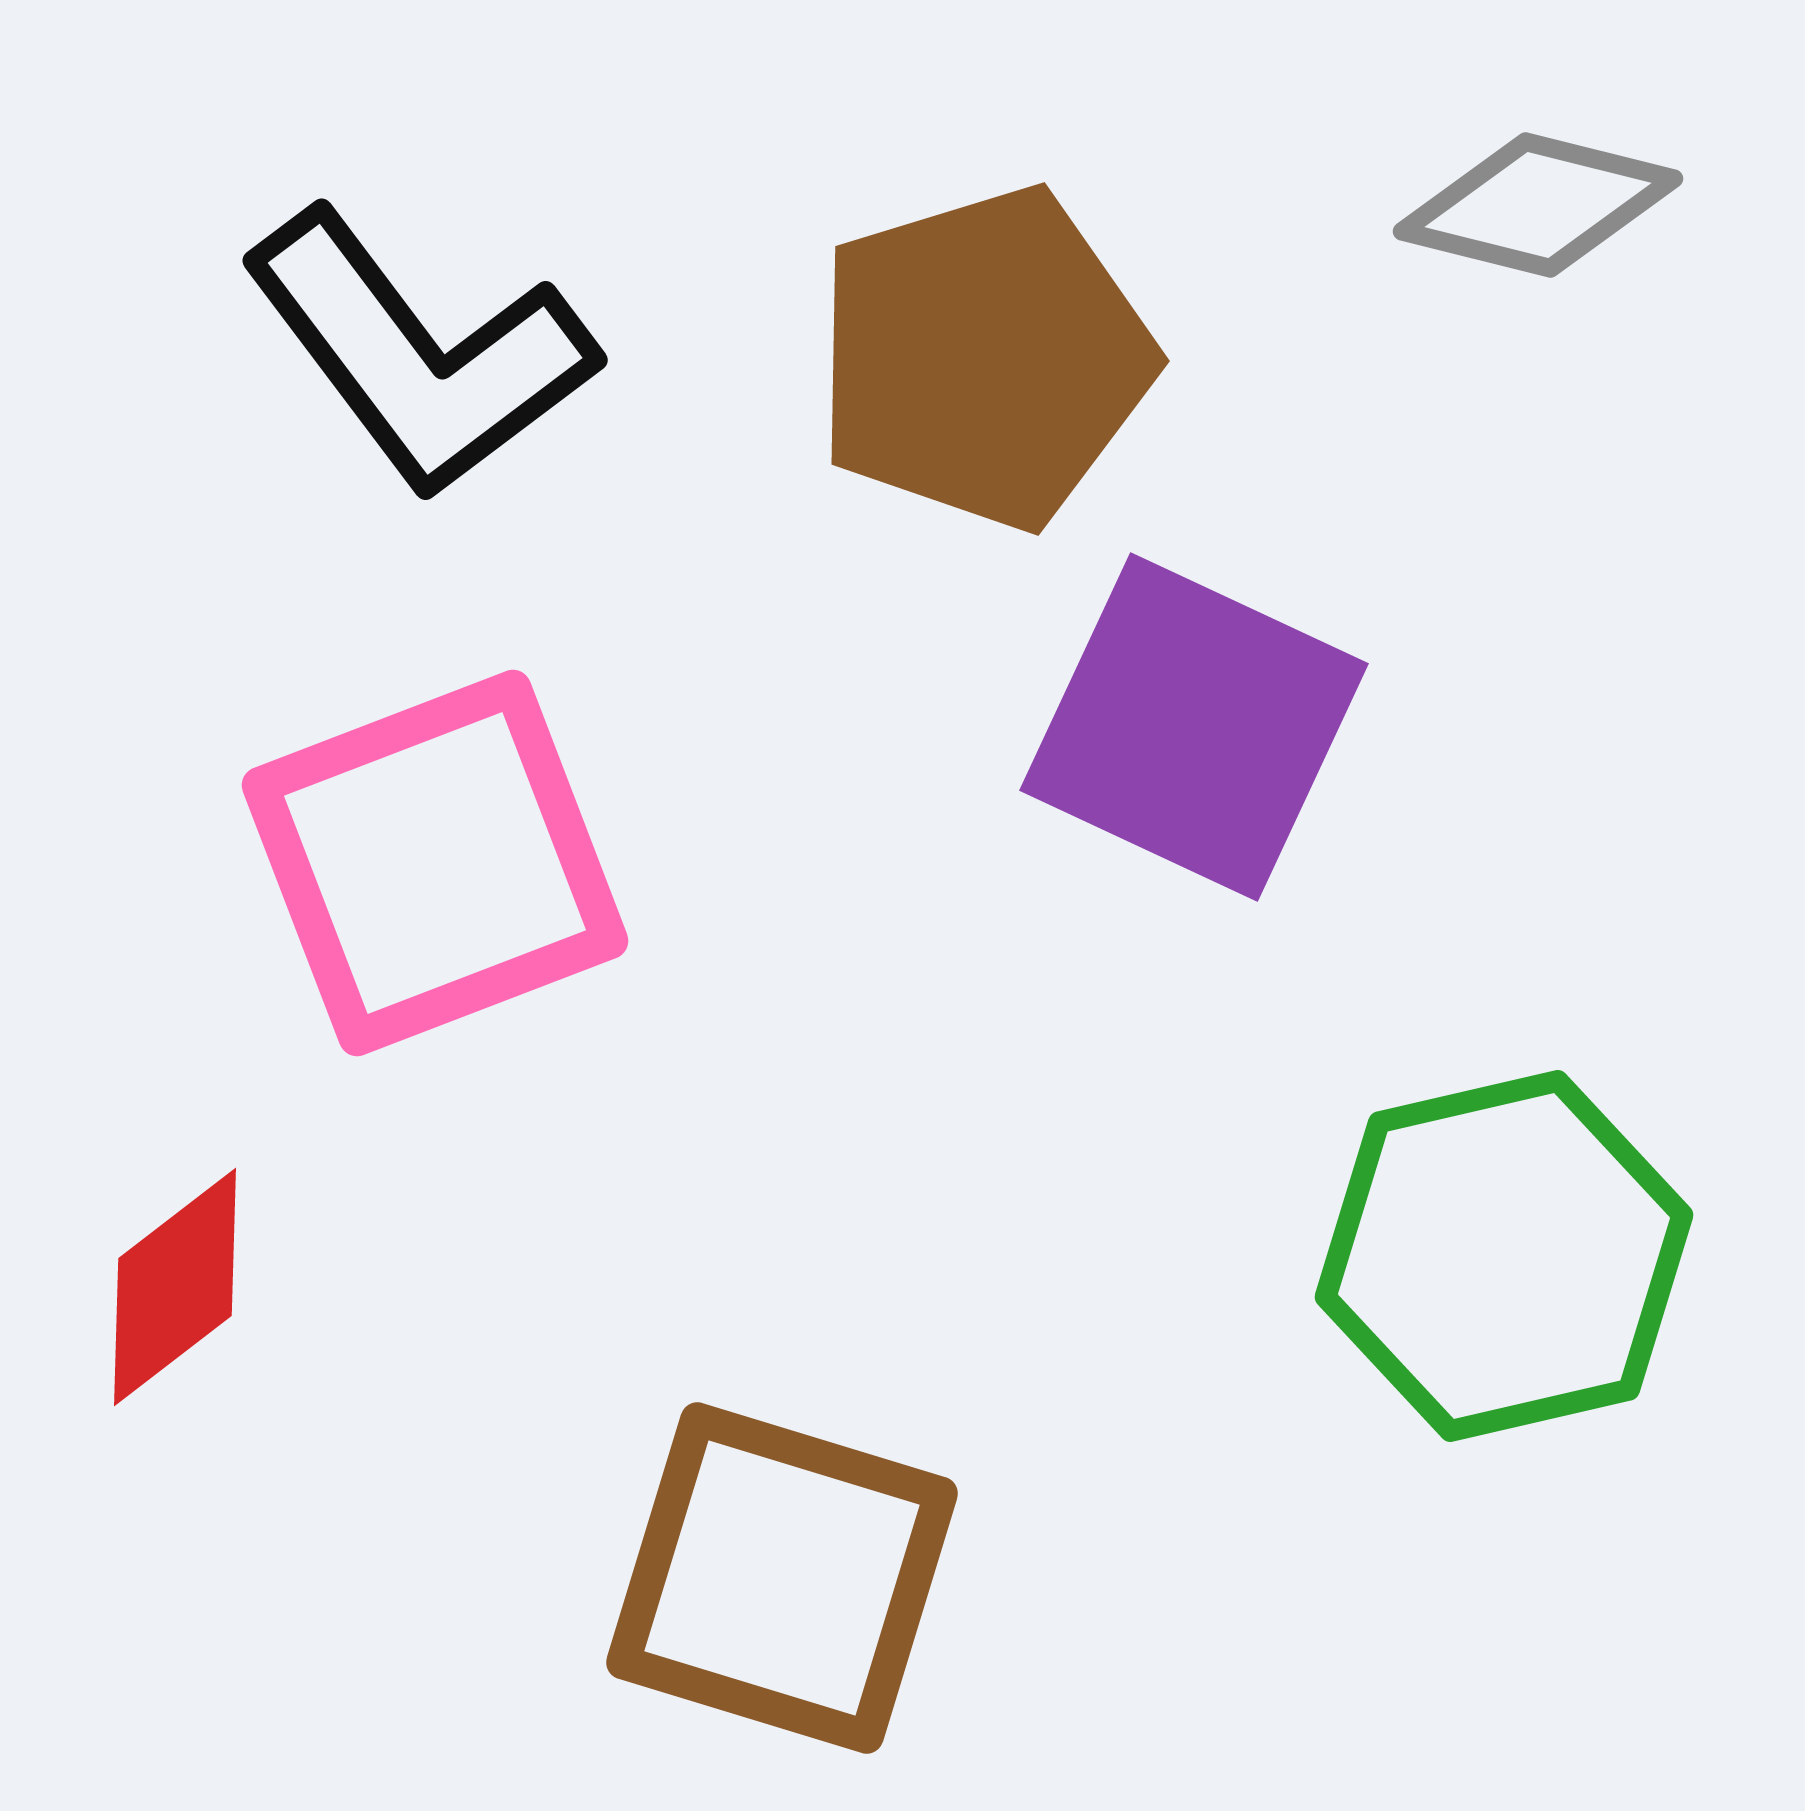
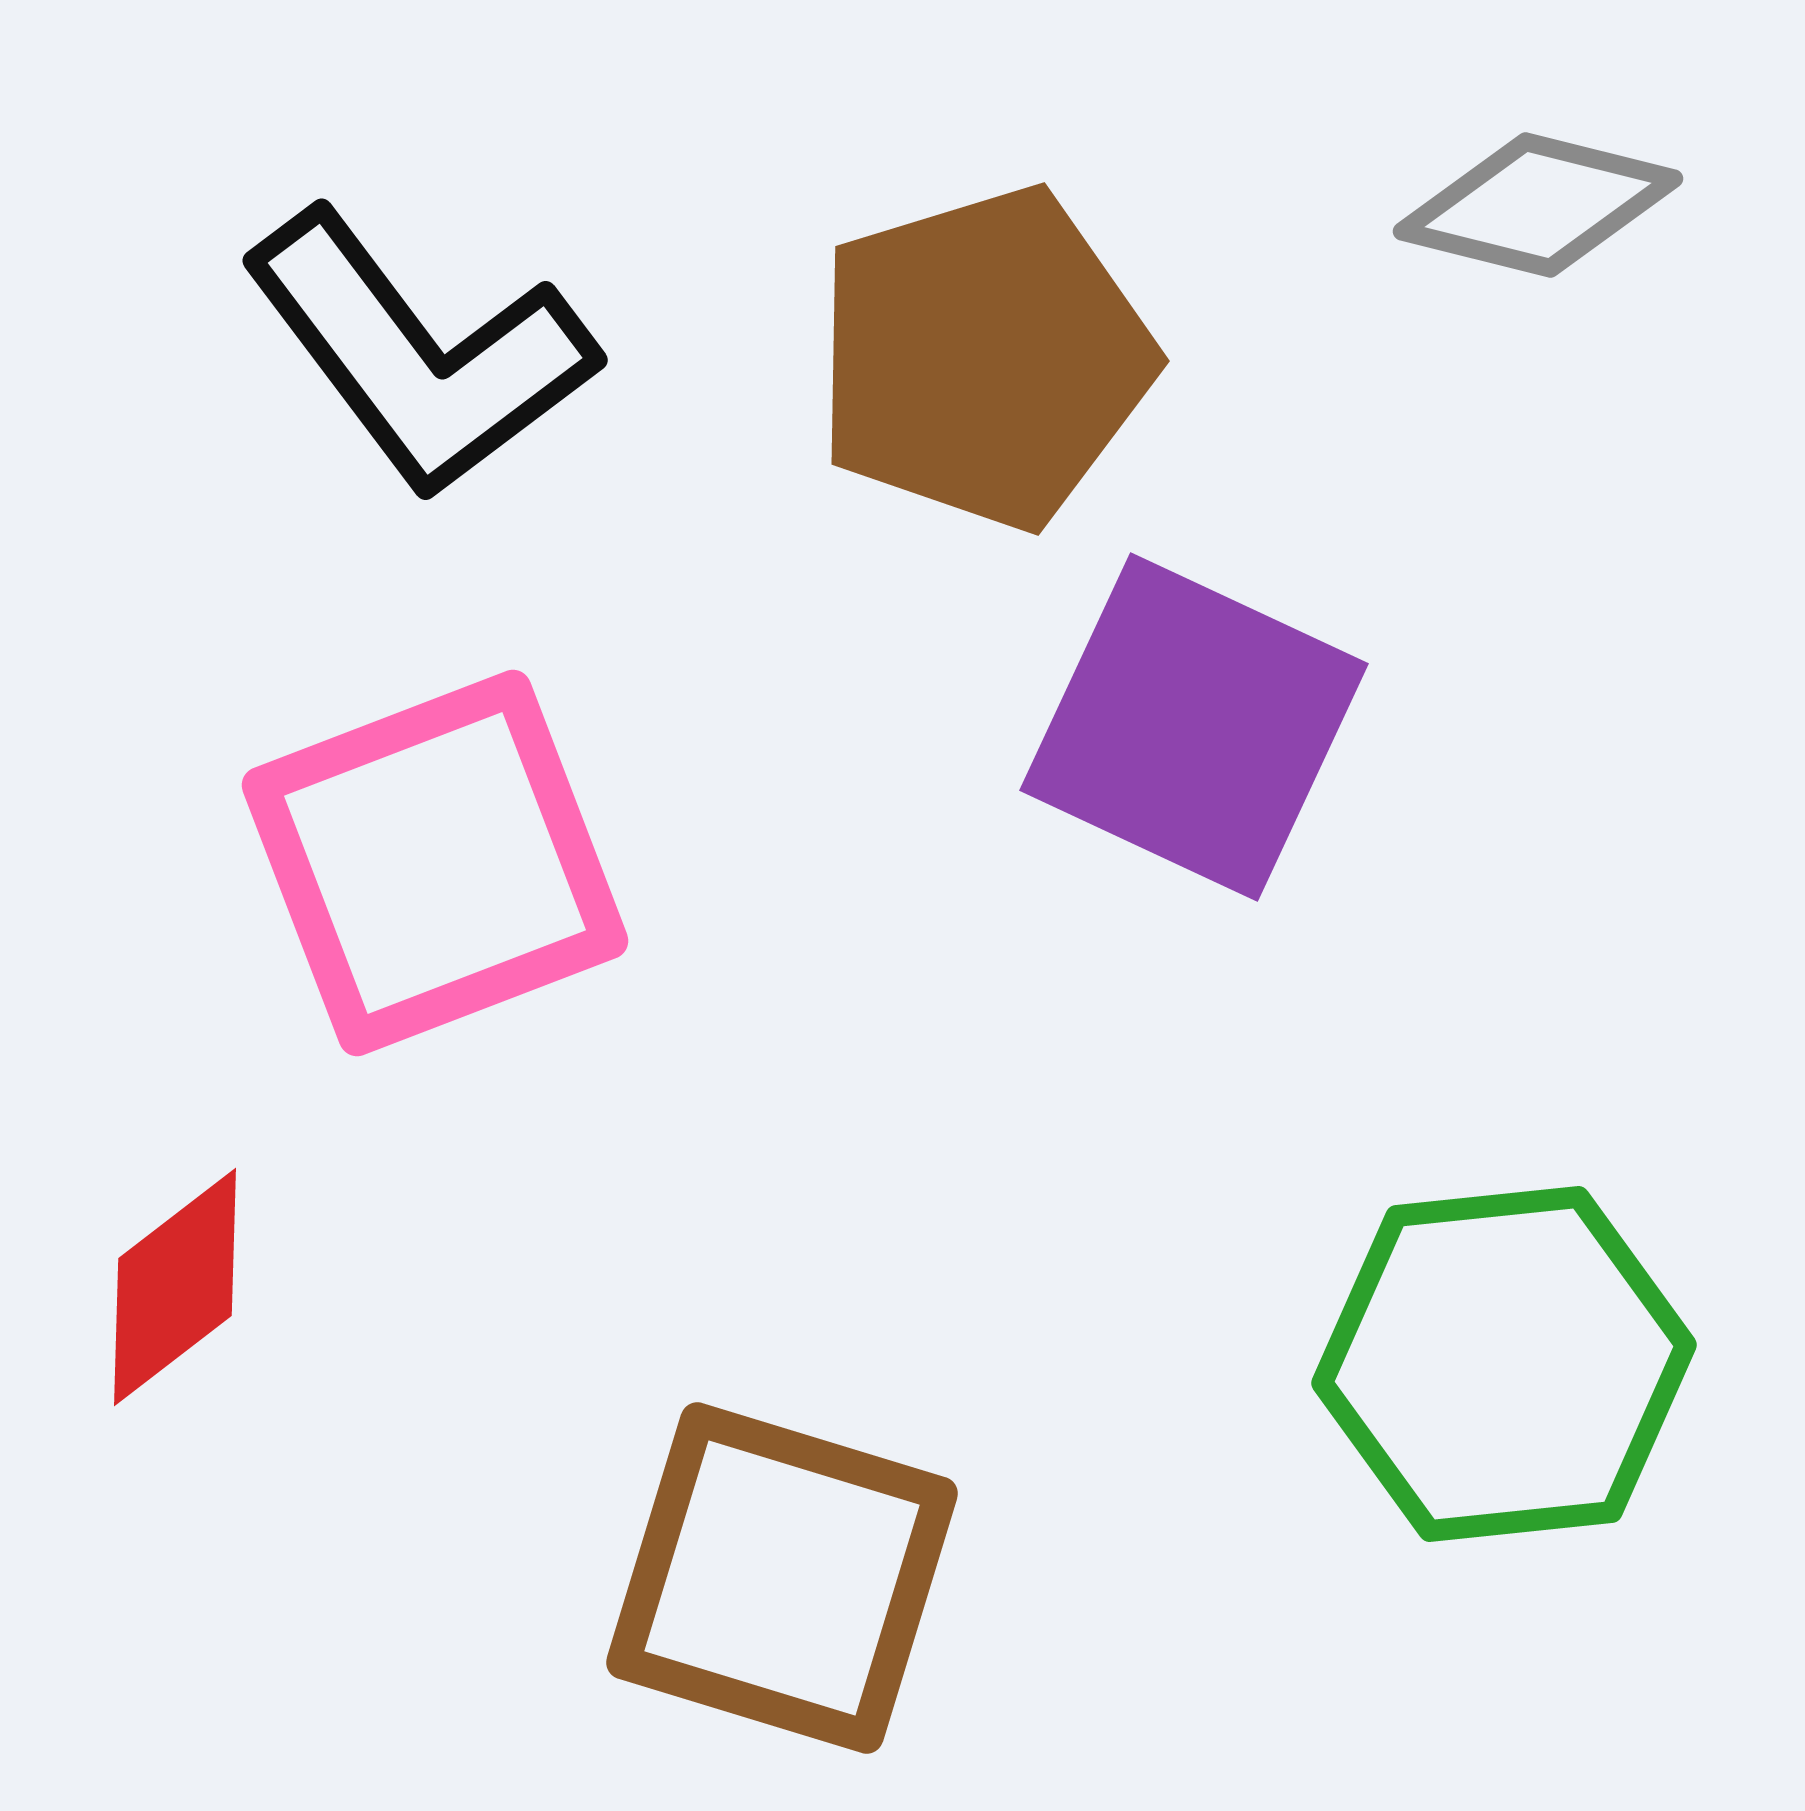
green hexagon: moved 108 px down; rotated 7 degrees clockwise
